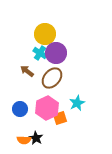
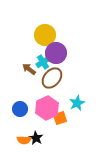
yellow circle: moved 1 px down
cyan cross: moved 3 px right, 9 px down; rotated 24 degrees clockwise
brown arrow: moved 2 px right, 2 px up
